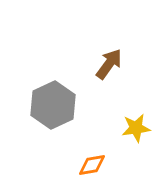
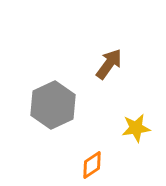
orange diamond: rotated 24 degrees counterclockwise
